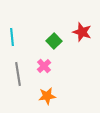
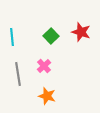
red star: moved 1 px left
green square: moved 3 px left, 5 px up
orange star: rotated 24 degrees clockwise
